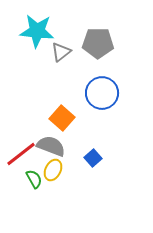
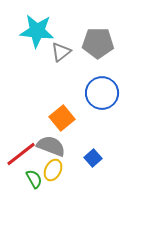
orange square: rotated 10 degrees clockwise
